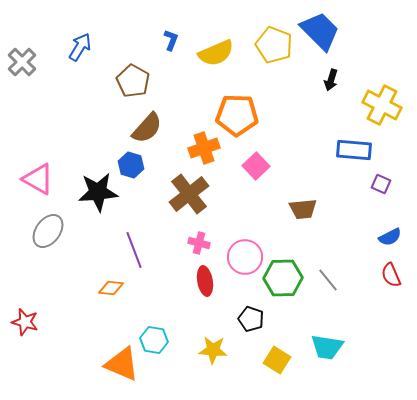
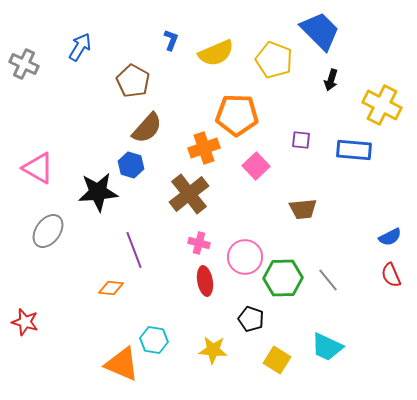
yellow pentagon: moved 15 px down
gray cross: moved 2 px right, 2 px down; rotated 20 degrees counterclockwise
pink triangle: moved 11 px up
purple square: moved 80 px left, 44 px up; rotated 18 degrees counterclockwise
cyan trapezoid: rotated 16 degrees clockwise
